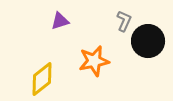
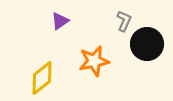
purple triangle: rotated 18 degrees counterclockwise
black circle: moved 1 px left, 3 px down
yellow diamond: moved 1 px up
